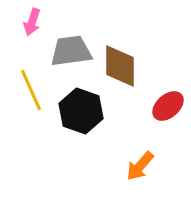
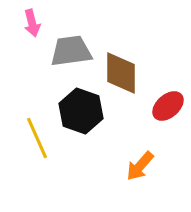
pink arrow: moved 1 px down; rotated 32 degrees counterclockwise
brown diamond: moved 1 px right, 7 px down
yellow line: moved 6 px right, 48 px down
